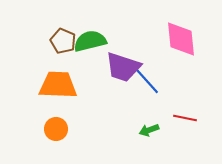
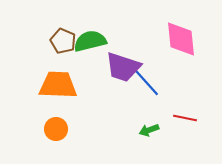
blue line: moved 2 px down
